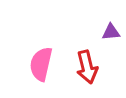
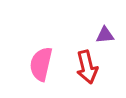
purple triangle: moved 6 px left, 3 px down
